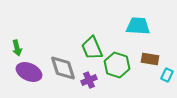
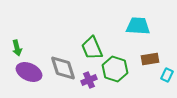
brown rectangle: rotated 18 degrees counterclockwise
green hexagon: moved 2 px left, 4 px down
